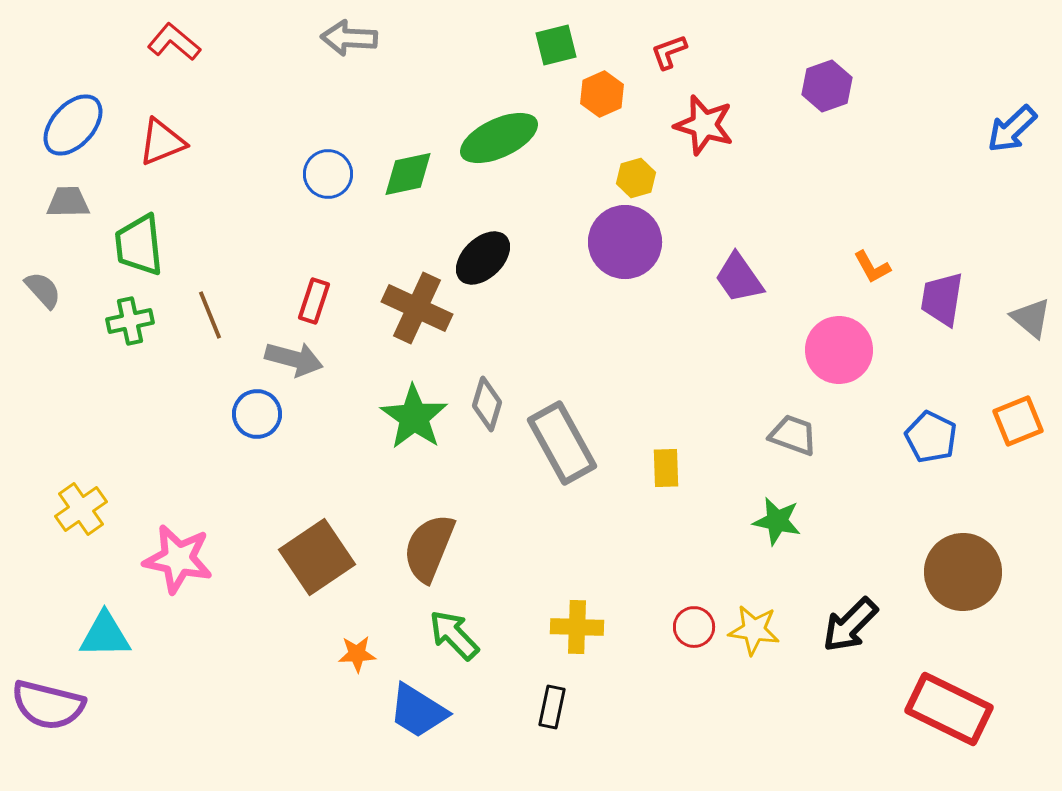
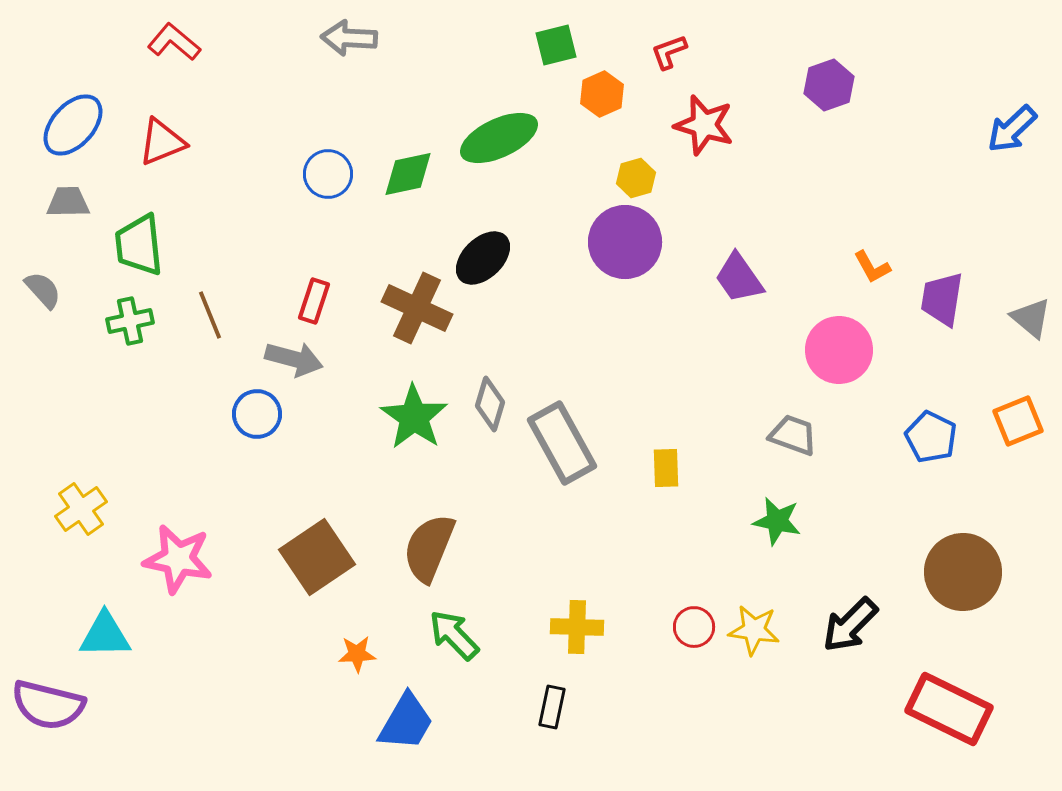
purple hexagon at (827, 86): moved 2 px right, 1 px up
gray diamond at (487, 404): moved 3 px right
blue trapezoid at (418, 711): moved 12 px left, 11 px down; rotated 92 degrees counterclockwise
